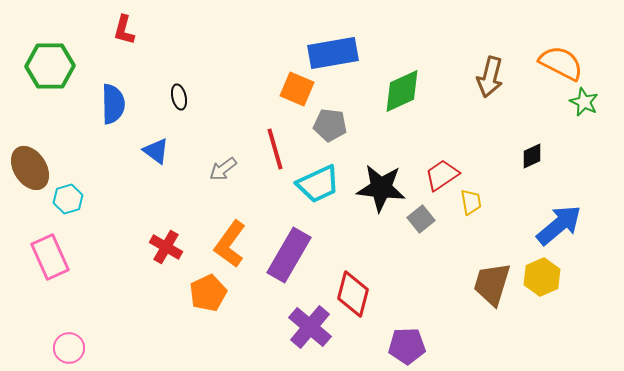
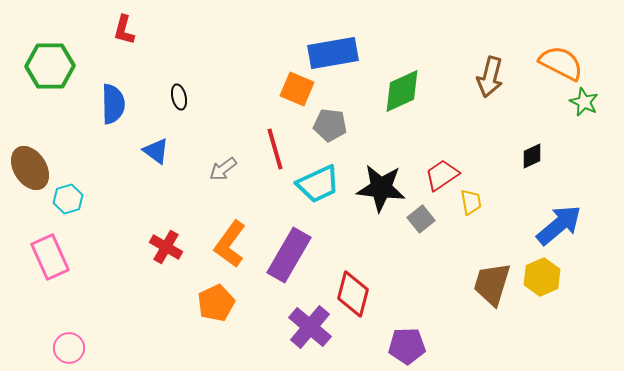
orange pentagon: moved 8 px right, 10 px down
